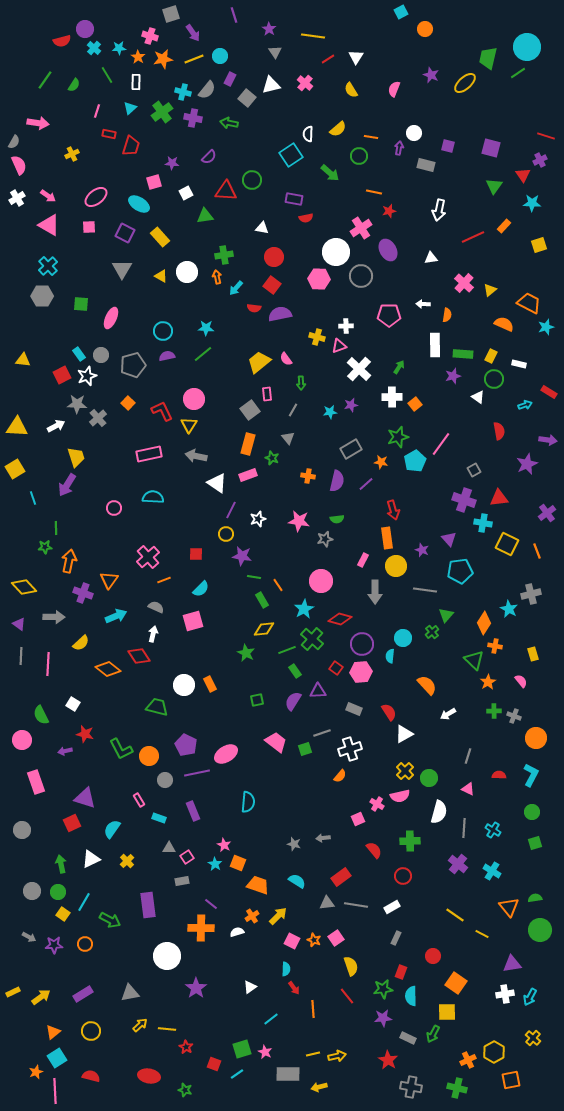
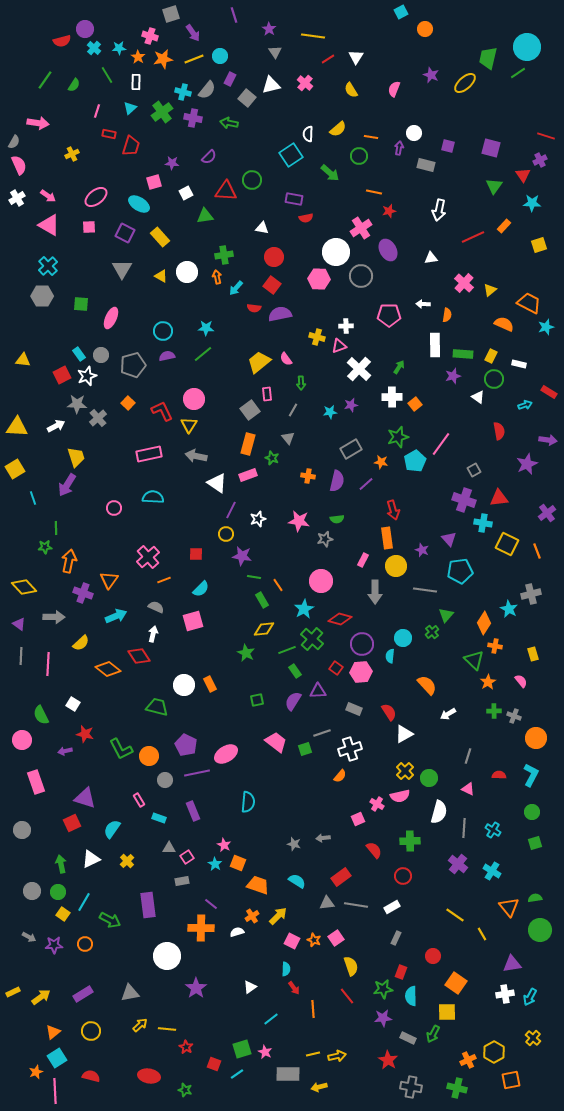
yellow line at (482, 934): rotated 32 degrees clockwise
